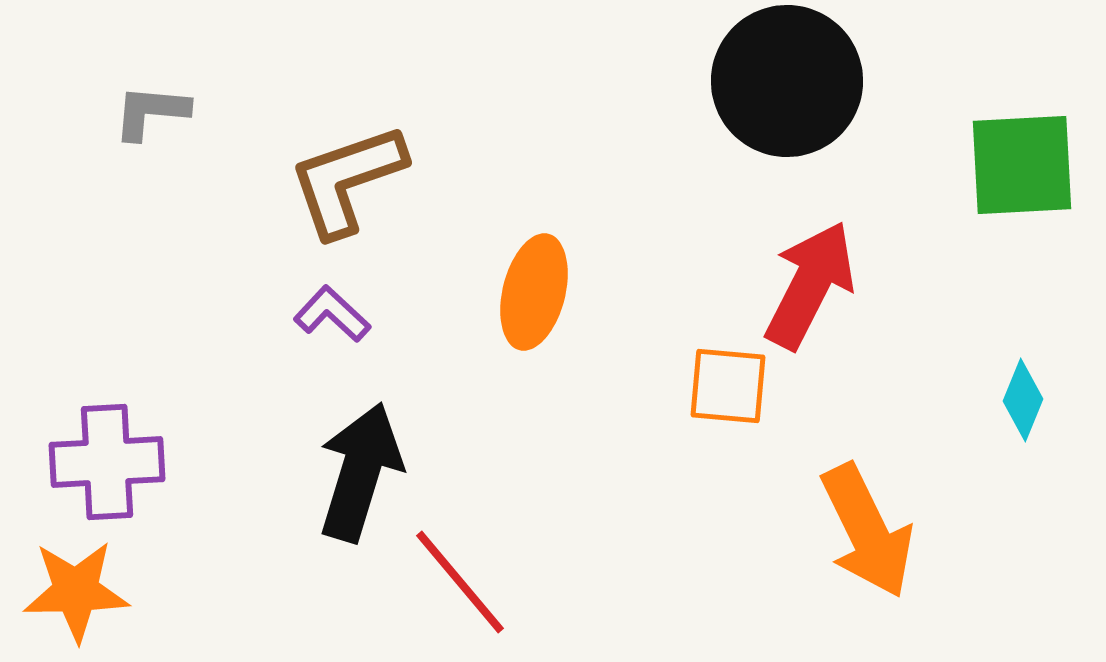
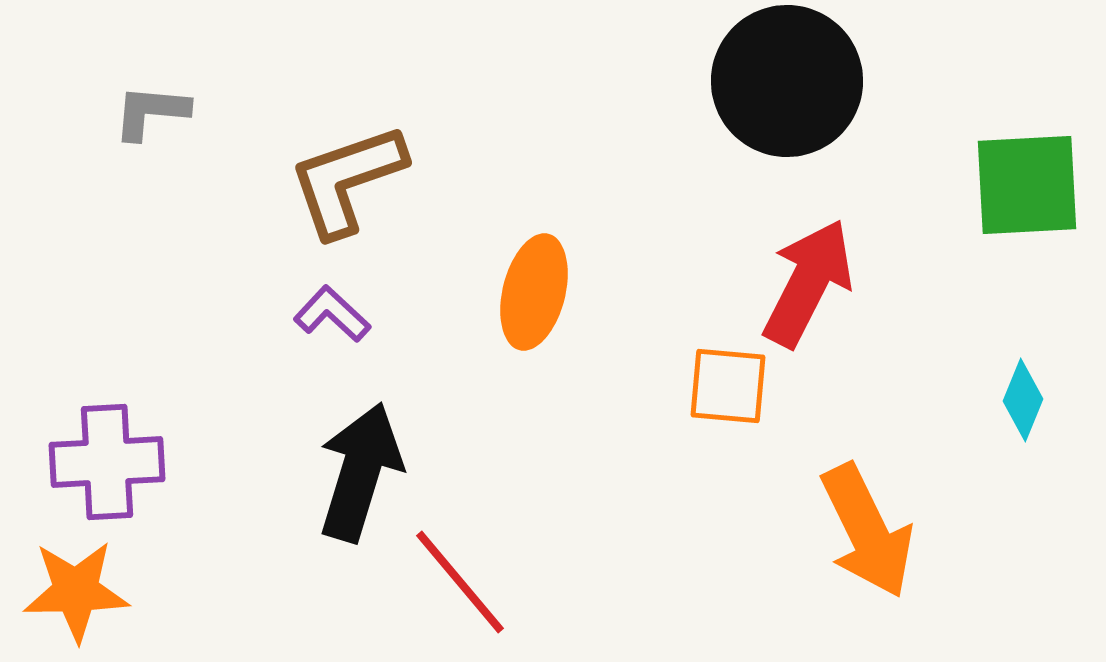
green square: moved 5 px right, 20 px down
red arrow: moved 2 px left, 2 px up
